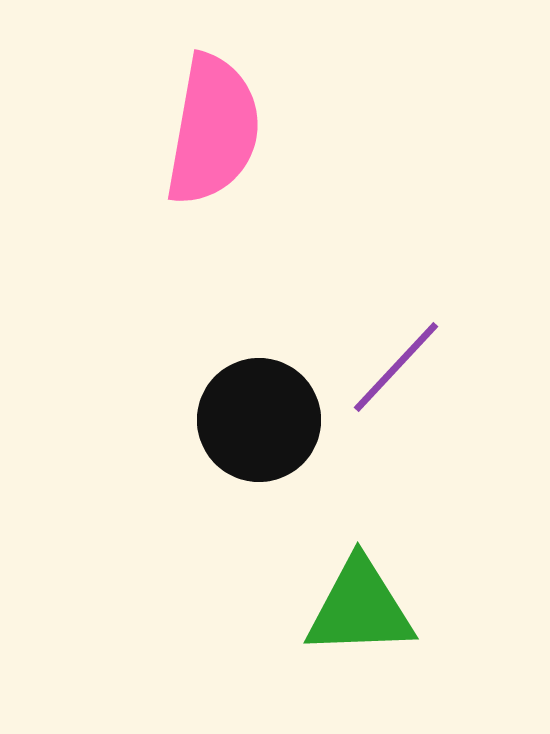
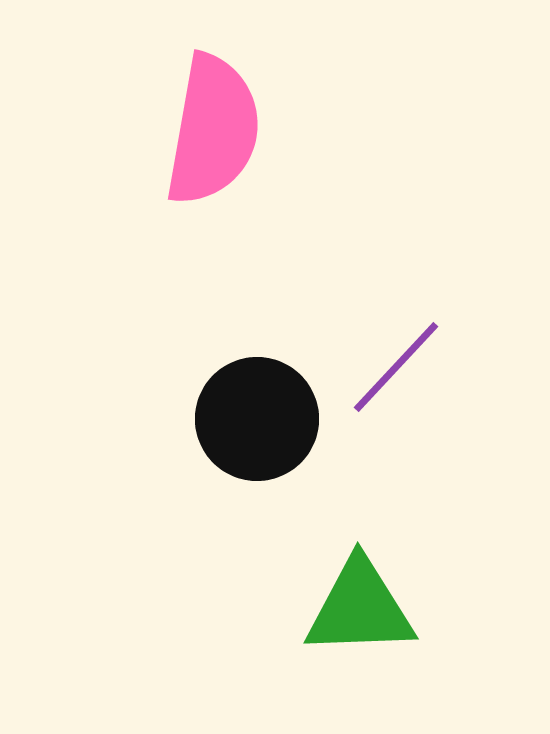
black circle: moved 2 px left, 1 px up
